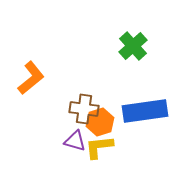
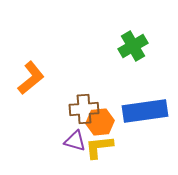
green cross: rotated 12 degrees clockwise
brown cross: rotated 12 degrees counterclockwise
orange hexagon: rotated 12 degrees clockwise
